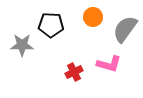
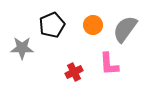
orange circle: moved 8 px down
black pentagon: moved 1 px right; rotated 25 degrees counterclockwise
gray star: moved 3 px down
pink L-shape: rotated 70 degrees clockwise
